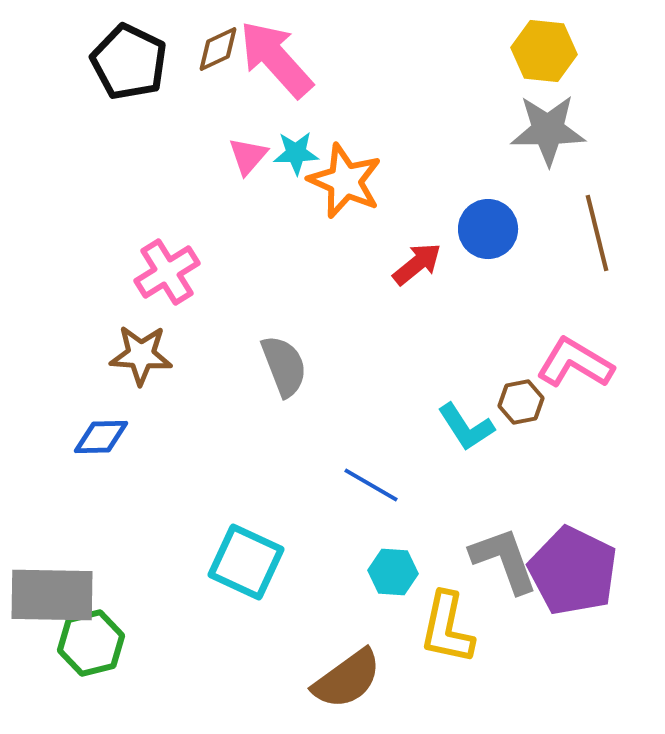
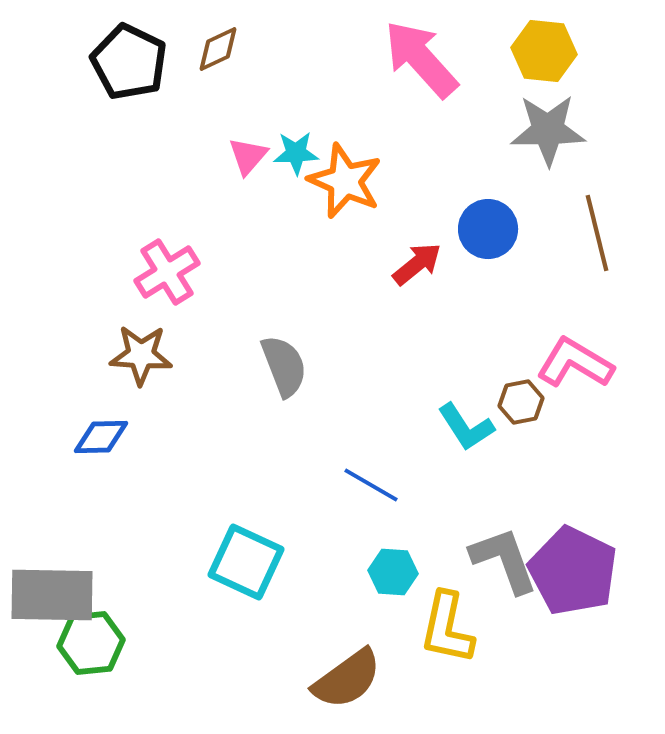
pink arrow: moved 145 px right
green hexagon: rotated 8 degrees clockwise
